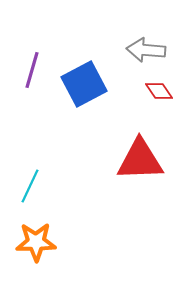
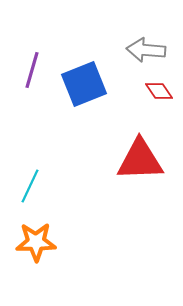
blue square: rotated 6 degrees clockwise
